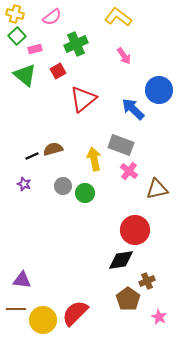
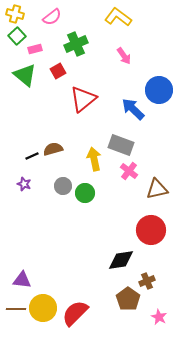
red circle: moved 16 px right
yellow circle: moved 12 px up
